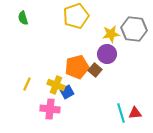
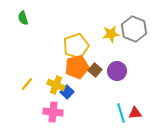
yellow pentagon: moved 30 px down
gray hexagon: rotated 15 degrees clockwise
purple circle: moved 10 px right, 17 px down
yellow line: rotated 16 degrees clockwise
blue square: rotated 16 degrees counterclockwise
pink cross: moved 3 px right, 3 px down
